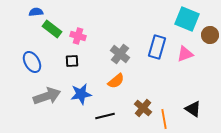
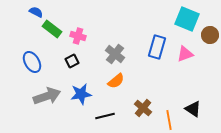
blue semicircle: rotated 32 degrees clockwise
gray cross: moved 5 px left
black square: rotated 24 degrees counterclockwise
orange line: moved 5 px right, 1 px down
